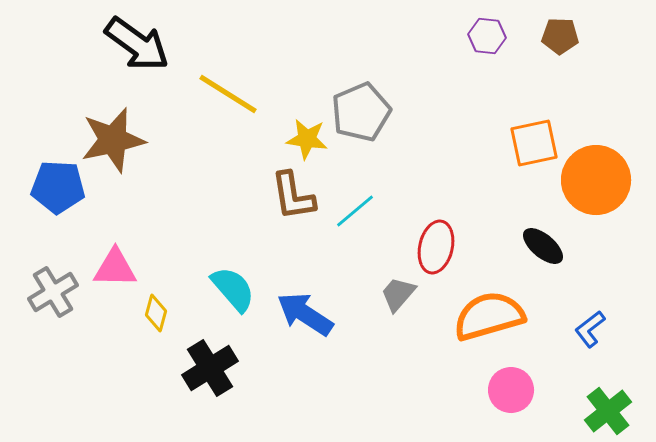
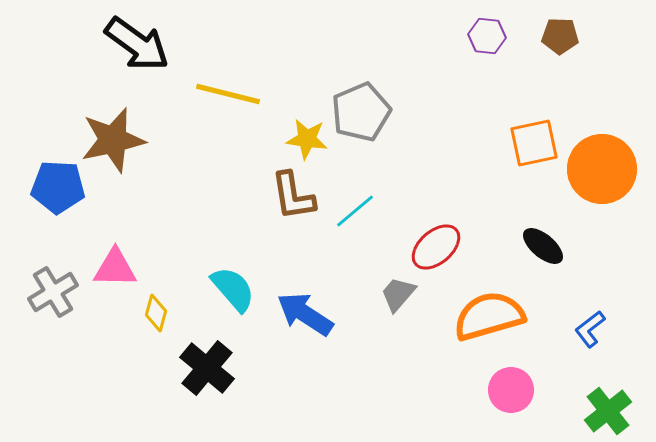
yellow line: rotated 18 degrees counterclockwise
orange circle: moved 6 px right, 11 px up
red ellipse: rotated 36 degrees clockwise
black cross: moved 3 px left; rotated 18 degrees counterclockwise
